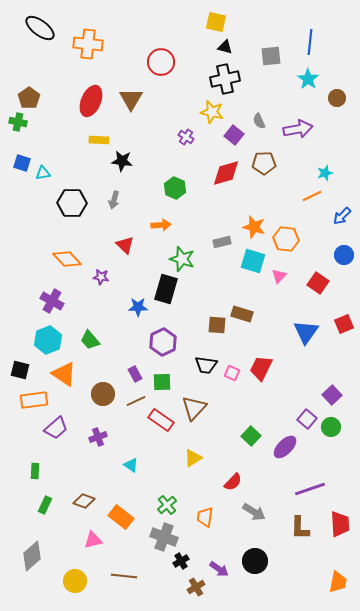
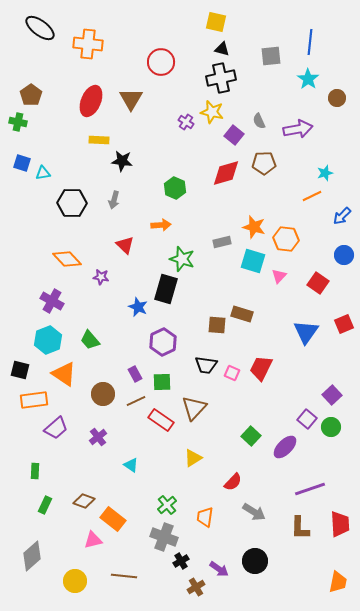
black triangle at (225, 47): moved 3 px left, 2 px down
black cross at (225, 79): moved 4 px left, 1 px up
brown pentagon at (29, 98): moved 2 px right, 3 px up
purple cross at (186, 137): moved 15 px up
blue star at (138, 307): rotated 24 degrees clockwise
purple cross at (98, 437): rotated 18 degrees counterclockwise
orange rectangle at (121, 517): moved 8 px left, 2 px down
